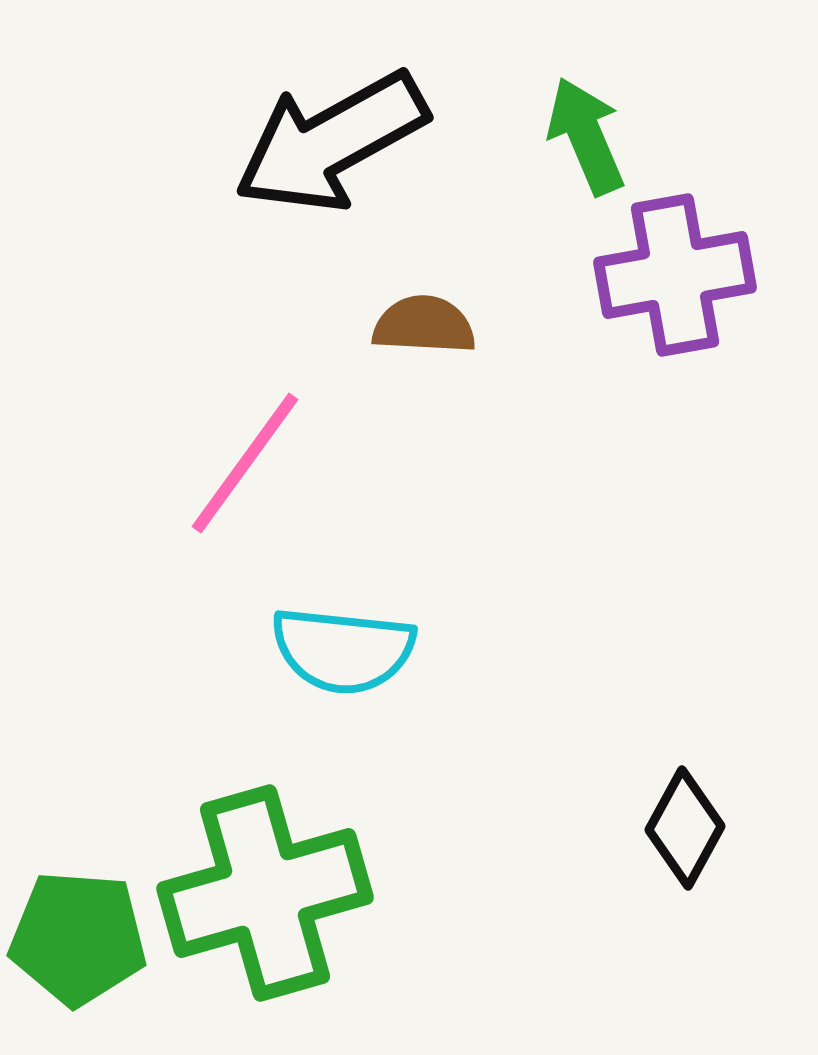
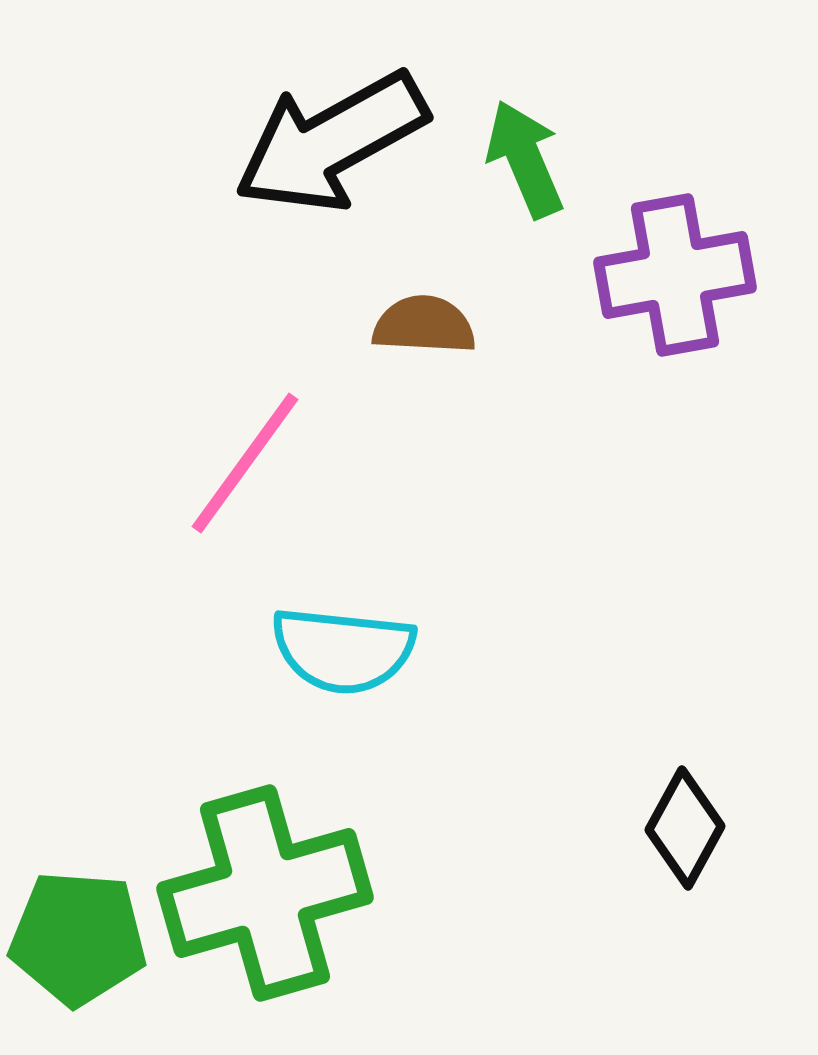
green arrow: moved 61 px left, 23 px down
